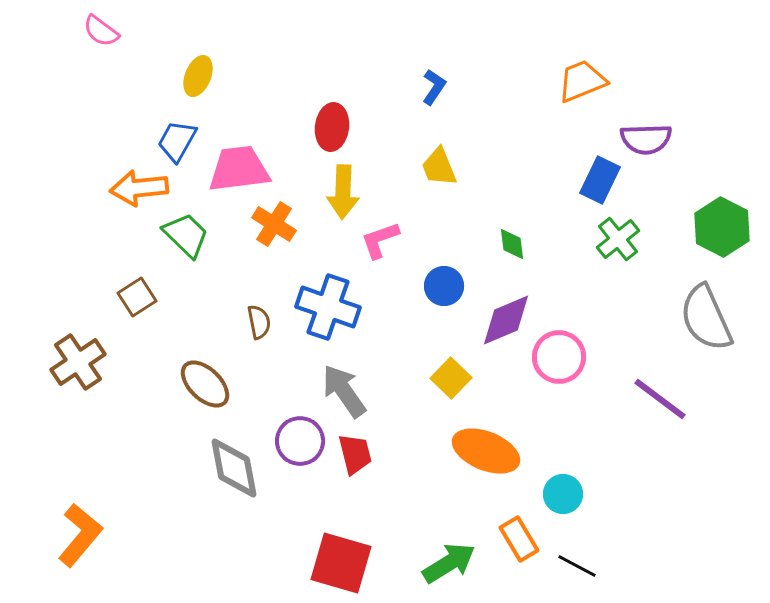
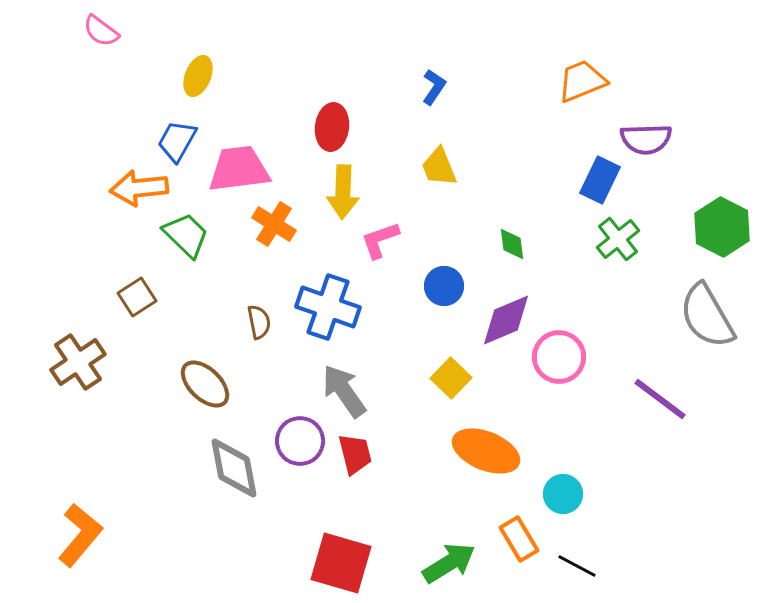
gray semicircle: moved 1 px right, 2 px up; rotated 6 degrees counterclockwise
